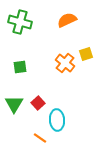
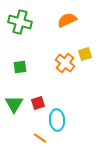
yellow square: moved 1 px left
red square: rotated 24 degrees clockwise
